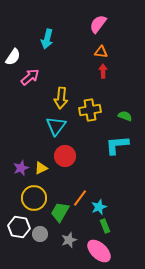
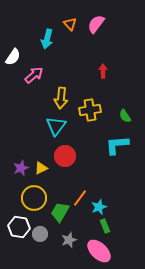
pink semicircle: moved 2 px left
orange triangle: moved 31 px left, 28 px up; rotated 40 degrees clockwise
pink arrow: moved 4 px right, 2 px up
green semicircle: rotated 144 degrees counterclockwise
